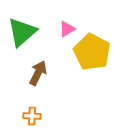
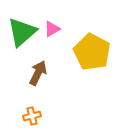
pink triangle: moved 15 px left
orange cross: rotated 18 degrees counterclockwise
